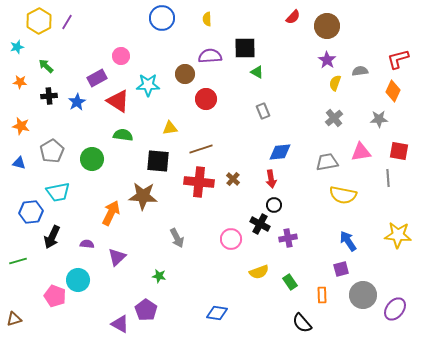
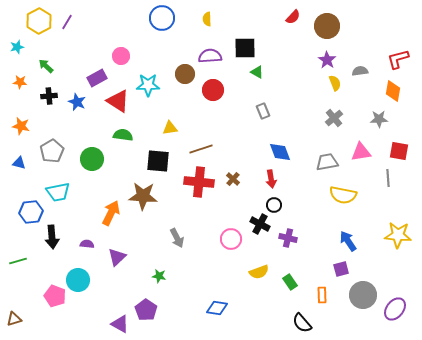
yellow semicircle at (335, 83): rotated 140 degrees clockwise
orange diamond at (393, 91): rotated 15 degrees counterclockwise
red circle at (206, 99): moved 7 px right, 9 px up
blue star at (77, 102): rotated 18 degrees counterclockwise
blue diamond at (280, 152): rotated 75 degrees clockwise
black arrow at (52, 237): rotated 30 degrees counterclockwise
purple cross at (288, 238): rotated 24 degrees clockwise
blue diamond at (217, 313): moved 5 px up
